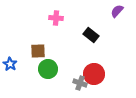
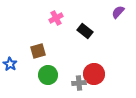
purple semicircle: moved 1 px right, 1 px down
pink cross: rotated 32 degrees counterclockwise
black rectangle: moved 6 px left, 4 px up
brown square: rotated 14 degrees counterclockwise
green circle: moved 6 px down
gray cross: moved 1 px left; rotated 24 degrees counterclockwise
